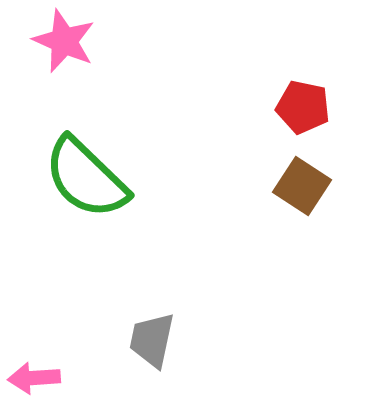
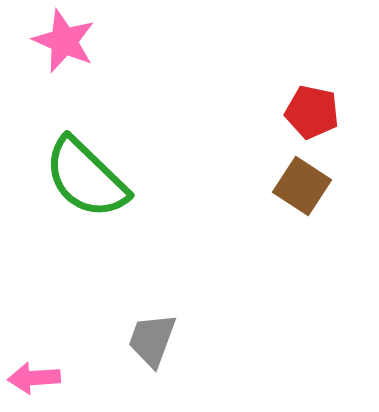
red pentagon: moved 9 px right, 5 px down
gray trapezoid: rotated 8 degrees clockwise
